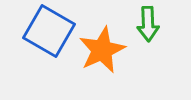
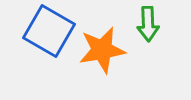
orange star: rotated 15 degrees clockwise
